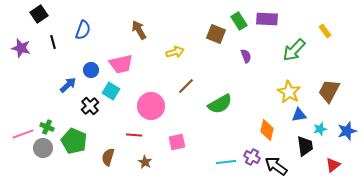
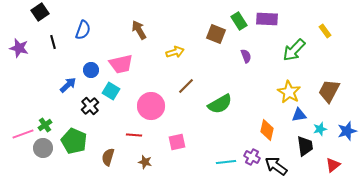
black square: moved 1 px right, 2 px up
purple star: moved 2 px left
green cross: moved 2 px left, 2 px up; rotated 32 degrees clockwise
brown star: rotated 16 degrees counterclockwise
